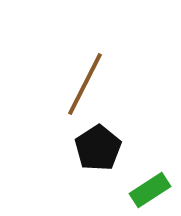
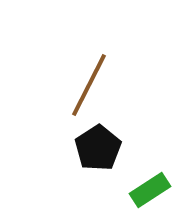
brown line: moved 4 px right, 1 px down
